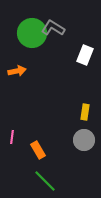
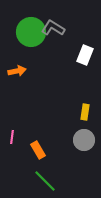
green circle: moved 1 px left, 1 px up
